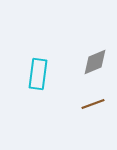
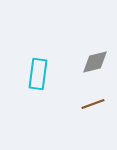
gray diamond: rotated 8 degrees clockwise
